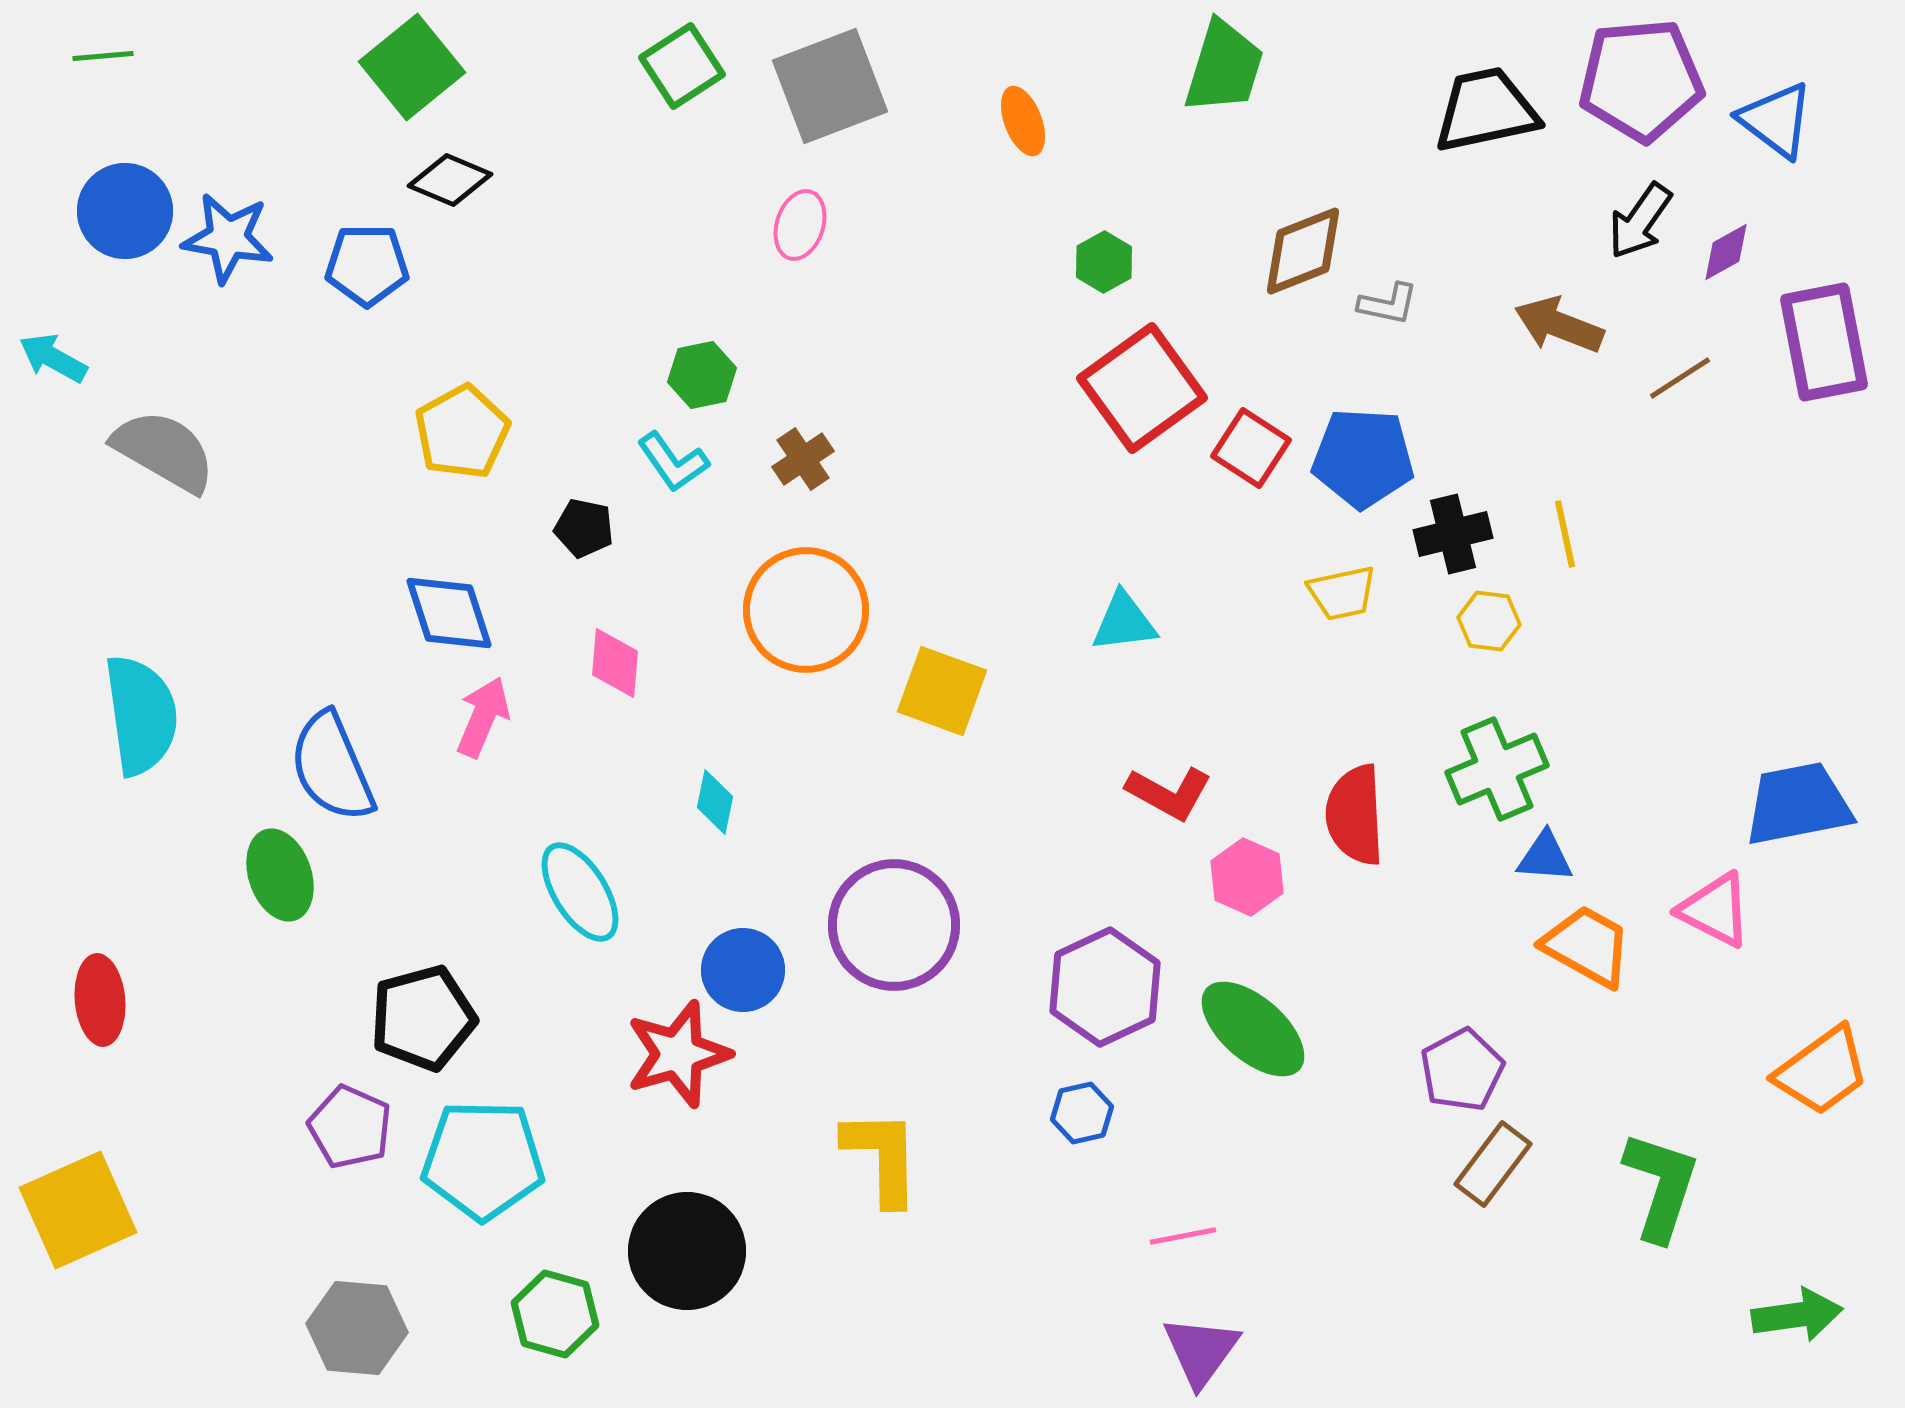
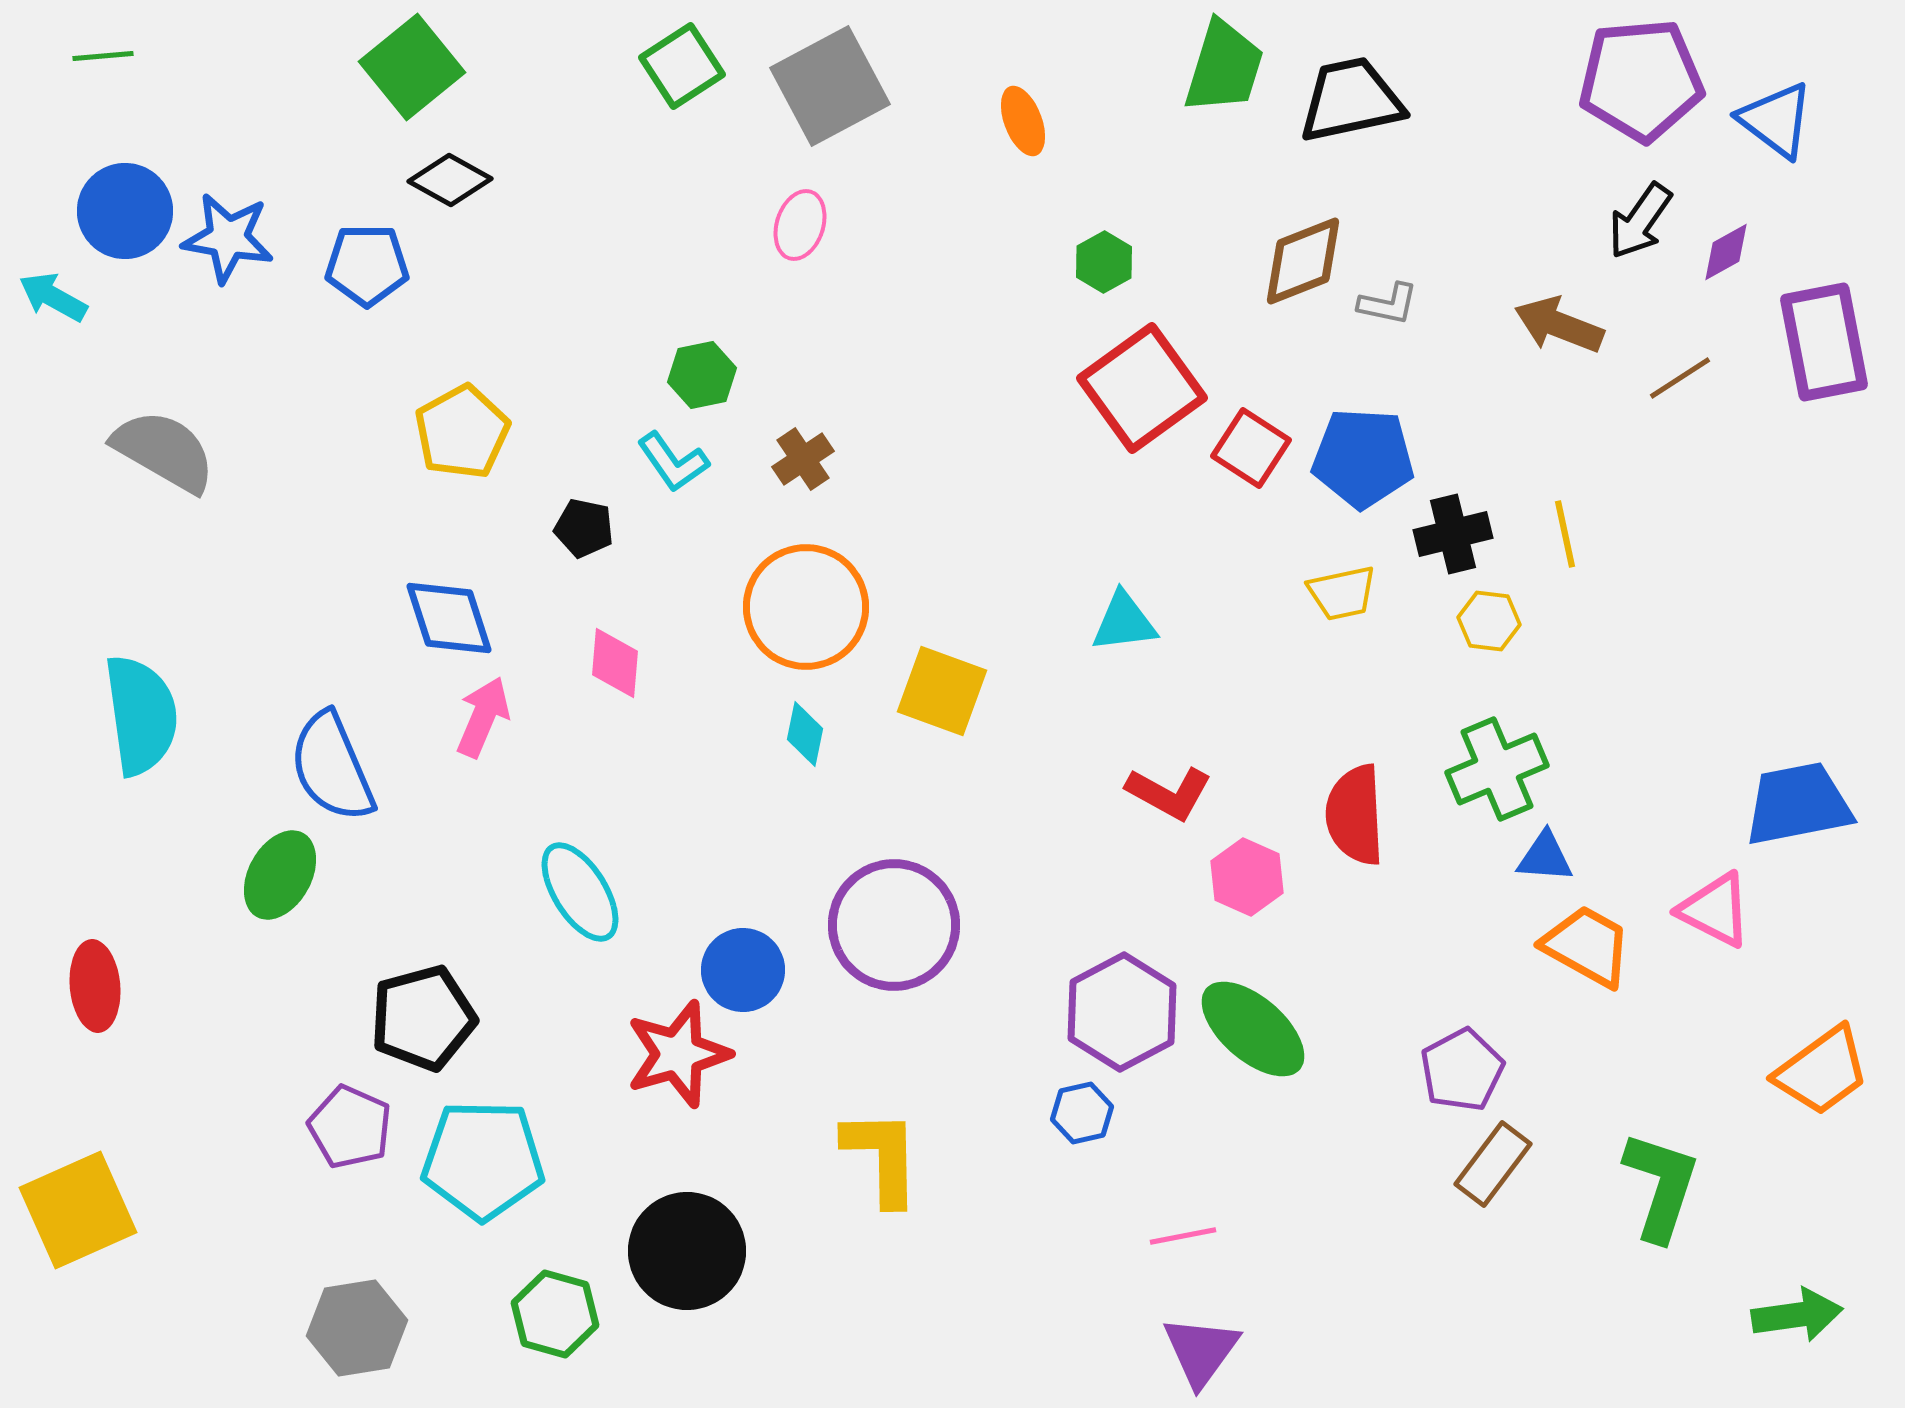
gray square at (830, 86): rotated 7 degrees counterclockwise
black trapezoid at (1486, 110): moved 135 px left, 10 px up
black diamond at (450, 180): rotated 6 degrees clockwise
brown diamond at (1303, 251): moved 10 px down
cyan arrow at (53, 358): moved 61 px up
orange circle at (806, 610): moved 3 px up
blue diamond at (449, 613): moved 5 px down
cyan diamond at (715, 802): moved 90 px right, 68 px up
green ellipse at (280, 875): rotated 48 degrees clockwise
purple hexagon at (1105, 987): moved 17 px right, 25 px down; rotated 3 degrees counterclockwise
red ellipse at (100, 1000): moved 5 px left, 14 px up
gray hexagon at (357, 1328): rotated 14 degrees counterclockwise
